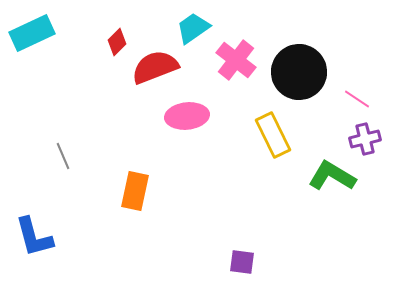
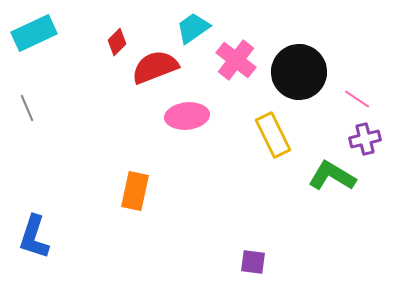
cyan rectangle: moved 2 px right
gray line: moved 36 px left, 48 px up
blue L-shape: rotated 33 degrees clockwise
purple square: moved 11 px right
